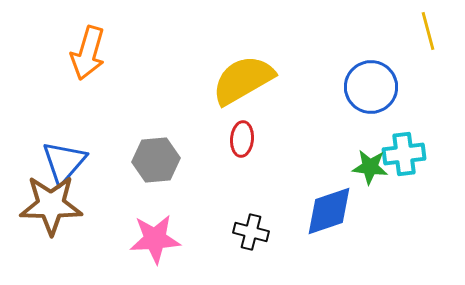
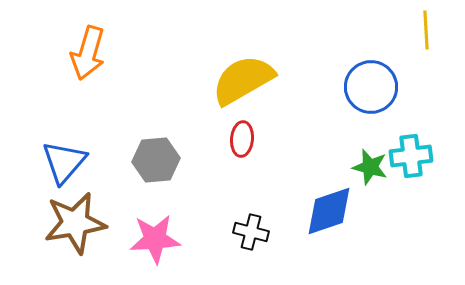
yellow line: moved 2 px left, 1 px up; rotated 12 degrees clockwise
cyan cross: moved 7 px right, 2 px down
green star: rotated 9 degrees clockwise
brown star: moved 24 px right, 18 px down; rotated 10 degrees counterclockwise
